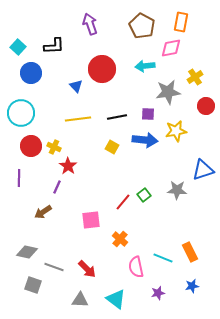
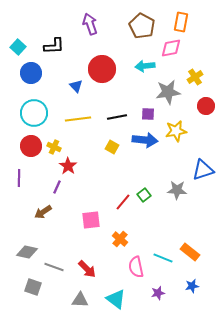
cyan circle at (21, 113): moved 13 px right
orange rectangle at (190, 252): rotated 24 degrees counterclockwise
gray square at (33, 285): moved 2 px down
